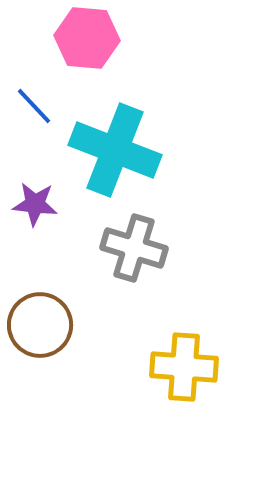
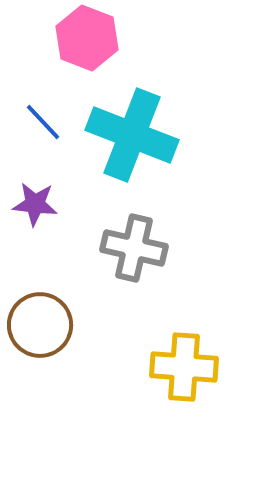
pink hexagon: rotated 16 degrees clockwise
blue line: moved 9 px right, 16 px down
cyan cross: moved 17 px right, 15 px up
gray cross: rotated 4 degrees counterclockwise
